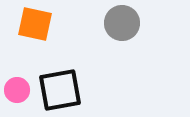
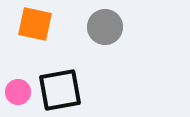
gray circle: moved 17 px left, 4 px down
pink circle: moved 1 px right, 2 px down
